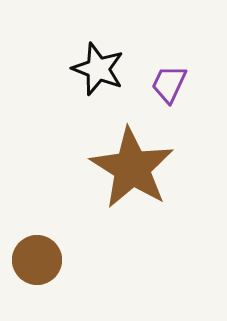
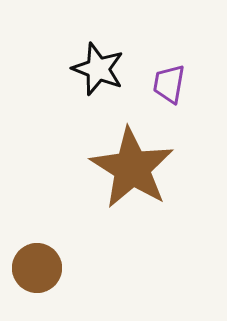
purple trapezoid: rotated 15 degrees counterclockwise
brown circle: moved 8 px down
